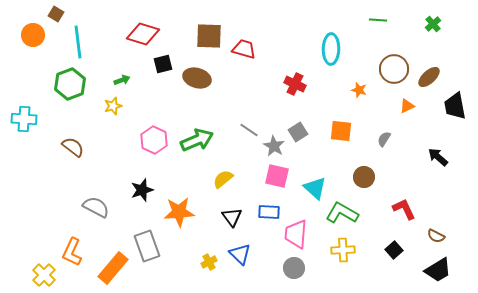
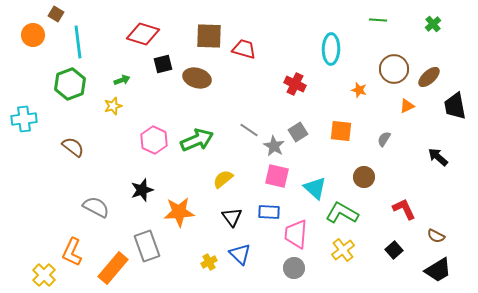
cyan cross at (24, 119): rotated 10 degrees counterclockwise
yellow cross at (343, 250): rotated 35 degrees counterclockwise
